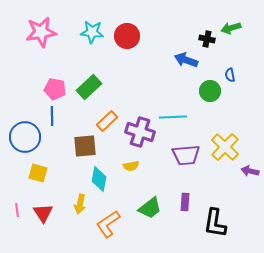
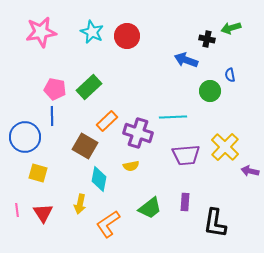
cyan star: rotated 20 degrees clockwise
purple cross: moved 2 px left, 1 px down
brown square: rotated 35 degrees clockwise
